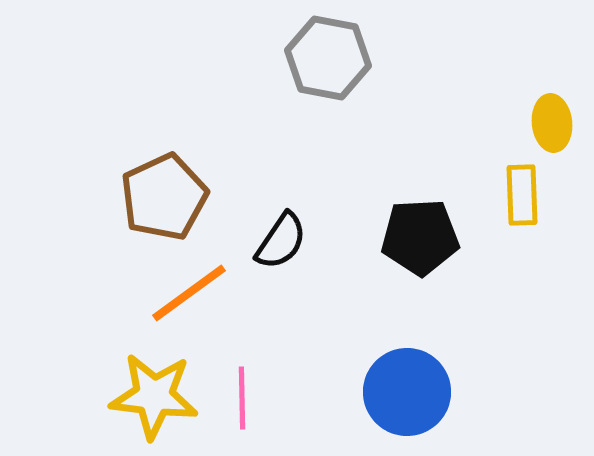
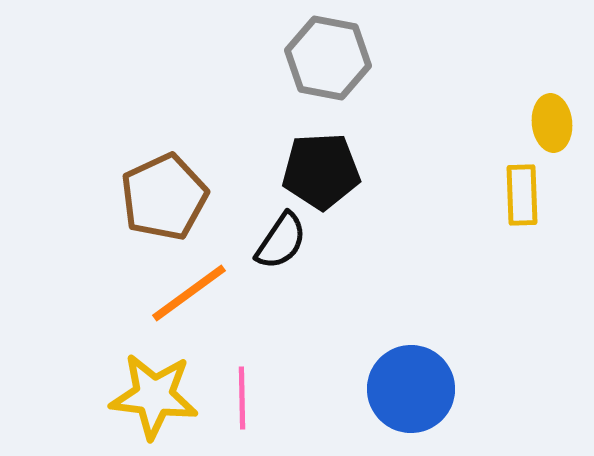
black pentagon: moved 99 px left, 66 px up
blue circle: moved 4 px right, 3 px up
